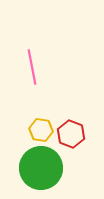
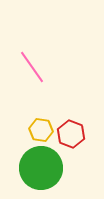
pink line: rotated 24 degrees counterclockwise
